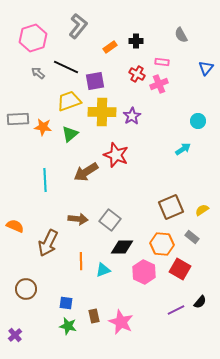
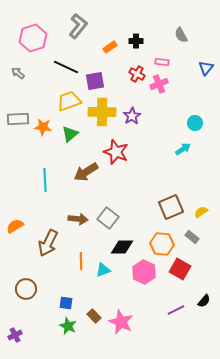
gray arrow at (38, 73): moved 20 px left
cyan circle at (198, 121): moved 3 px left, 2 px down
red star at (116, 155): moved 3 px up
yellow semicircle at (202, 210): moved 1 px left, 2 px down
gray square at (110, 220): moved 2 px left, 2 px up
orange semicircle at (15, 226): rotated 54 degrees counterclockwise
black semicircle at (200, 302): moved 4 px right, 1 px up
brown rectangle at (94, 316): rotated 32 degrees counterclockwise
green star at (68, 326): rotated 12 degrees clockwise
purple cross at (15, 335): rotated 16 degrees clockwise
